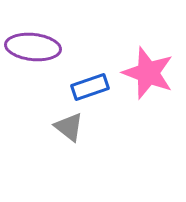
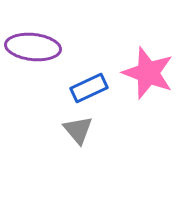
blue rectangle: moved 1 px left, 1 px down; rotated 6 degrees counterclockwise
gray triangle: moved 9 px right, 3 px down; rotated 12 degrees clockwise
